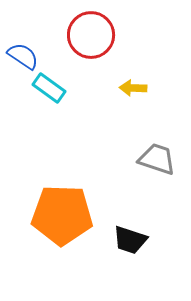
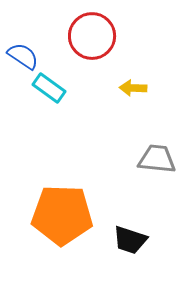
red circle: moved 1 px right, 1 px down
gray trapezoid: rotated 12 degrees counterclockwise
